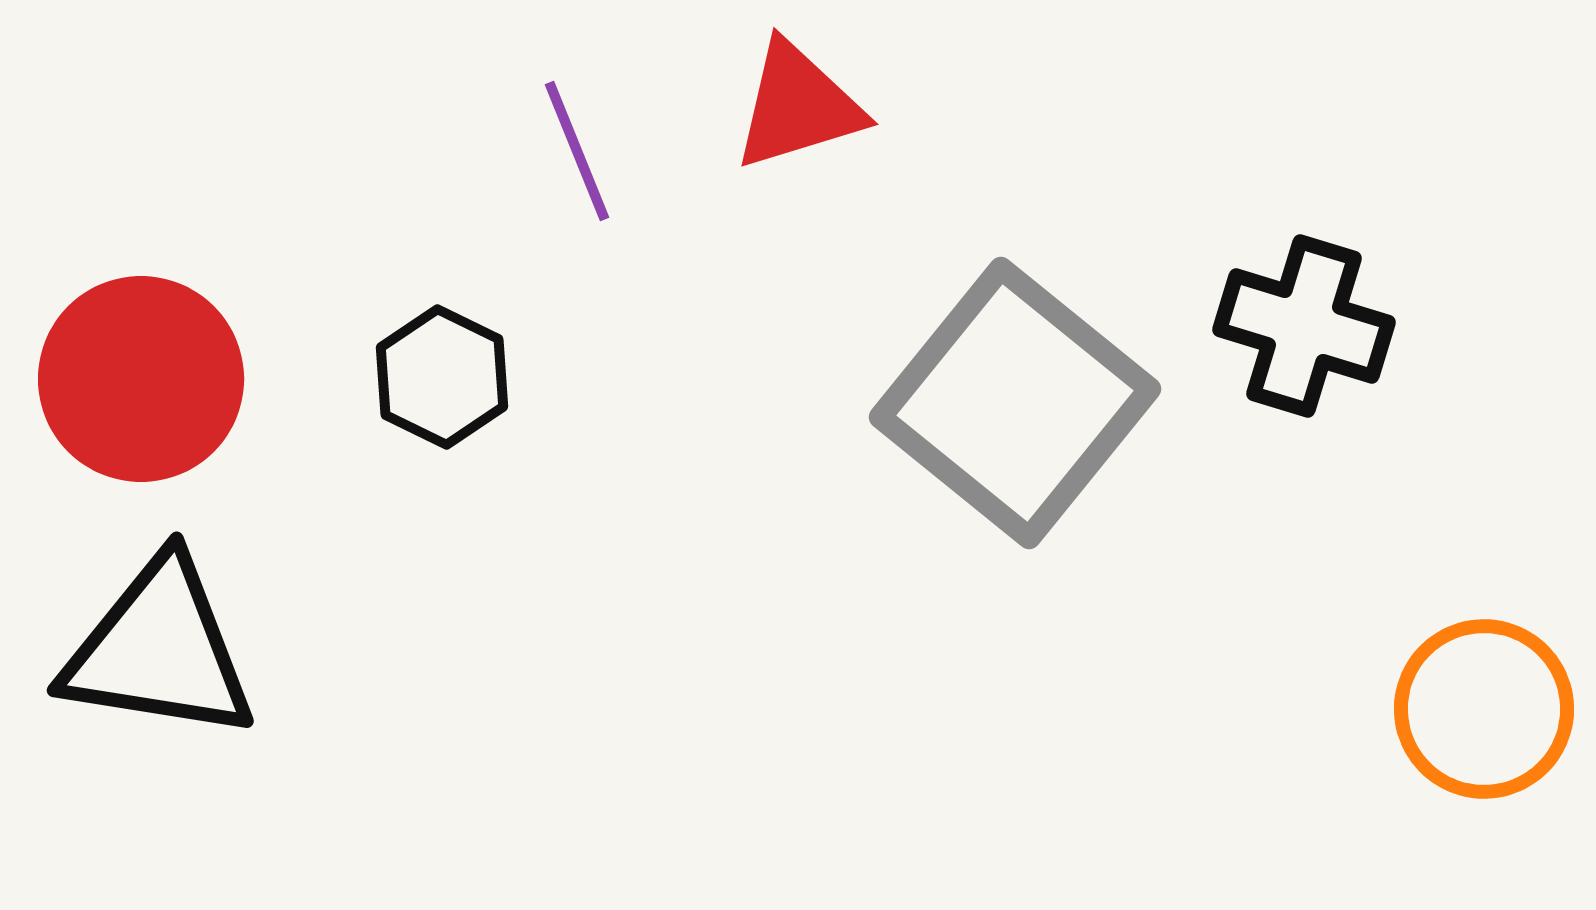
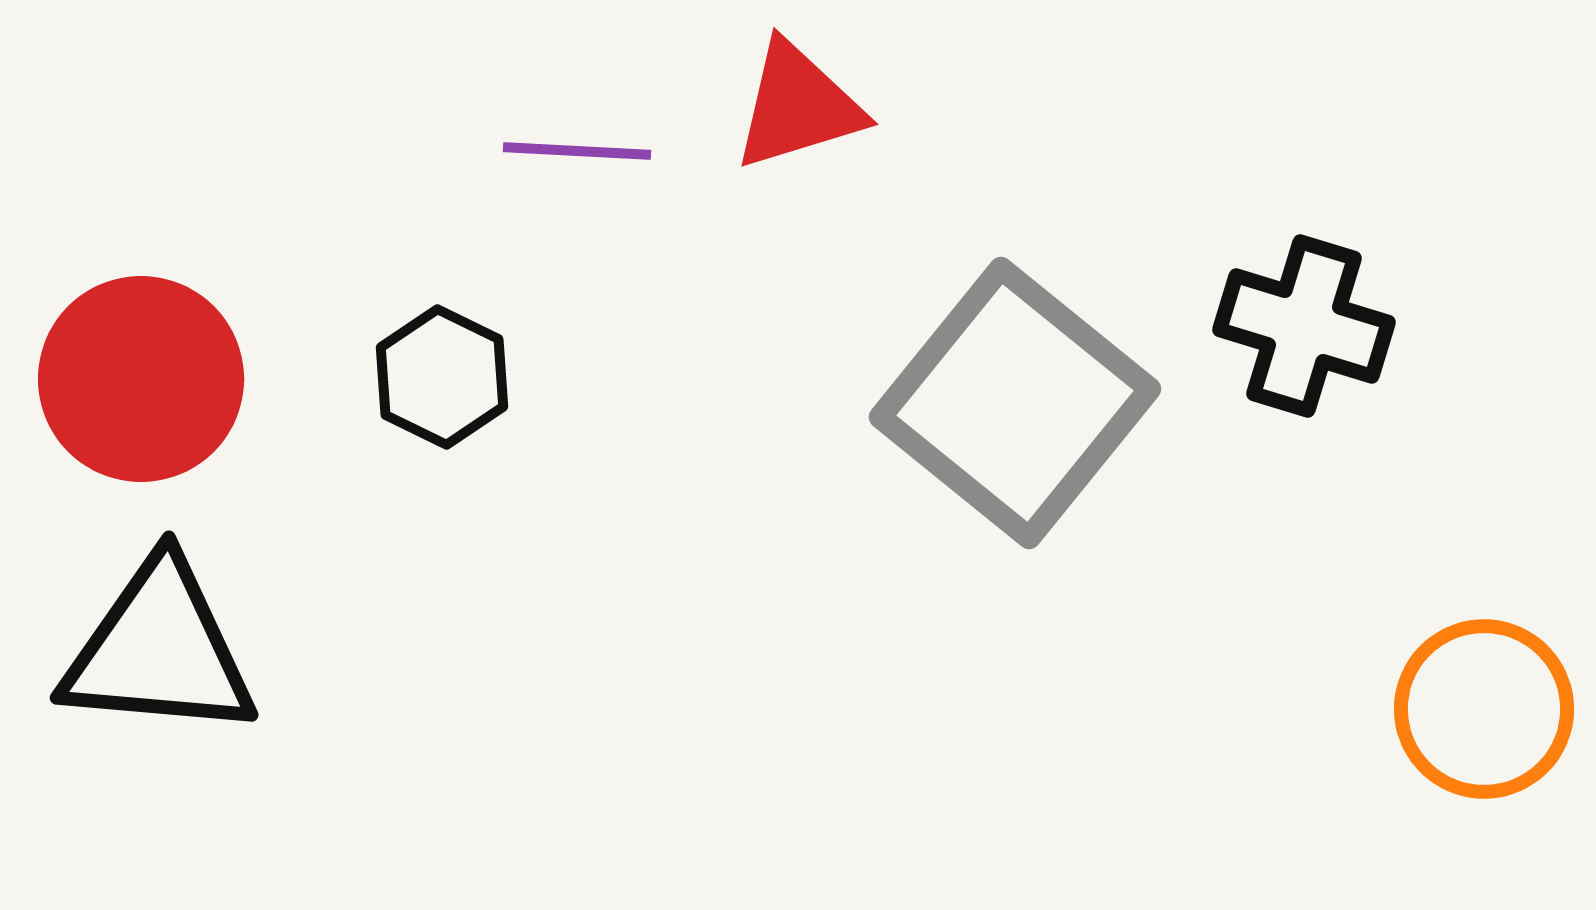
purple line: rotated 65 degrees counterclockwise
black triangle: rotated 4 degrees counterclockwise
